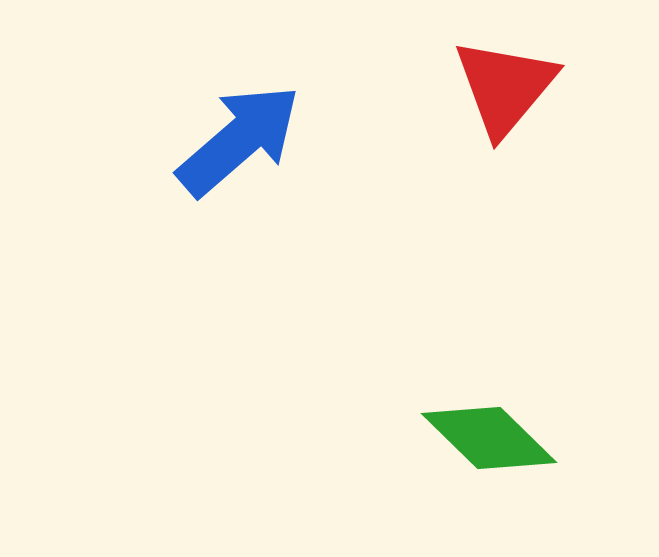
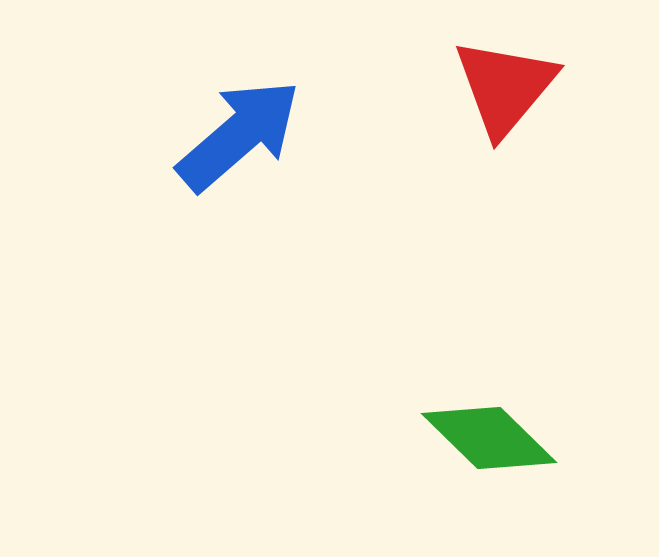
blue arrow: moved 5 px up
